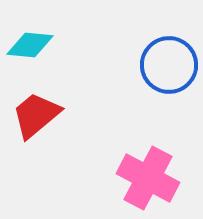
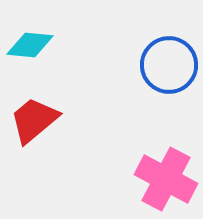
red trapezoid: moved 2 px left, 5 px down
pink cross: moved 18 px right, 1 px down
